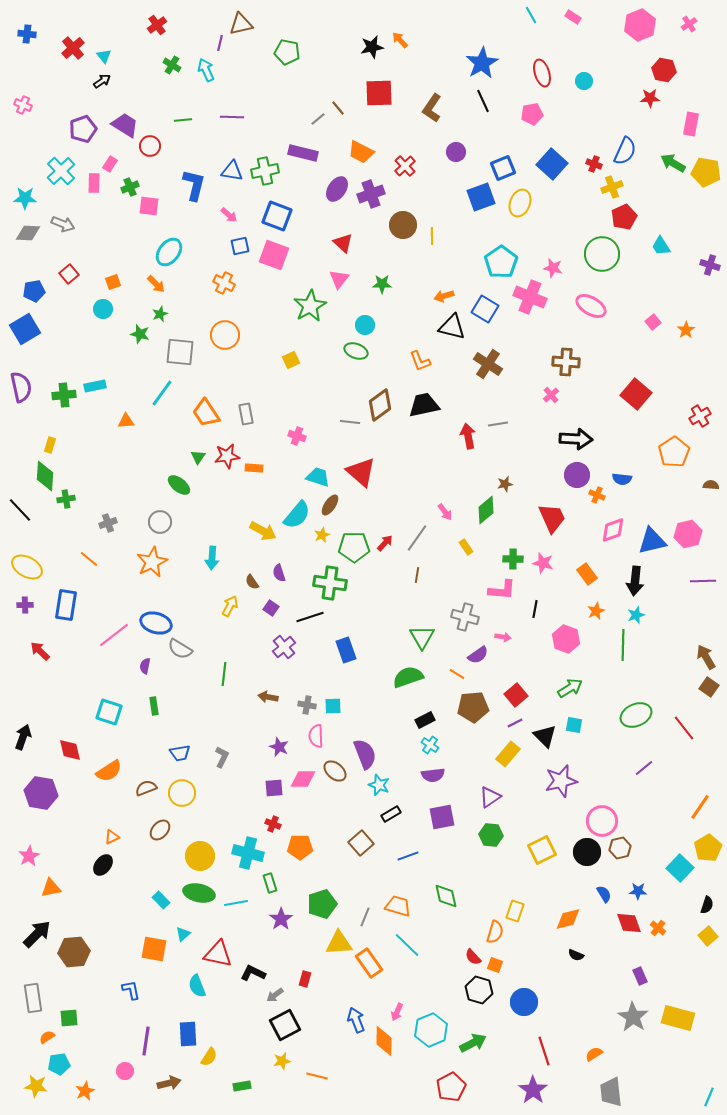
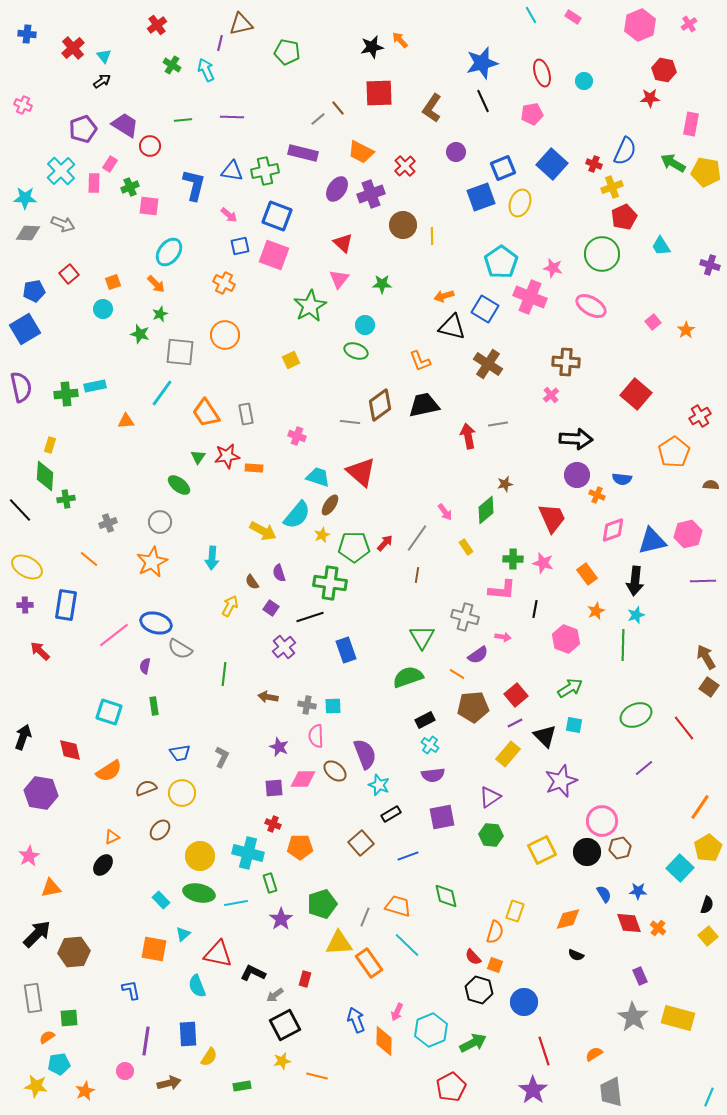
blue star at (482, 63): rotated 16 degrees clockwise
green cross at (64, 395): moved 2 px right, 1 px up
purple star at (561, 781): rotated 8 degrees counterclockwise
